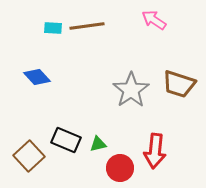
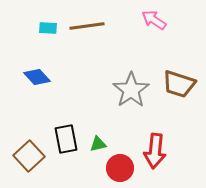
cyan rectangle: moved 5 px left
black rectangle: moved 1 px up; rotated 56 degrees clockwise
